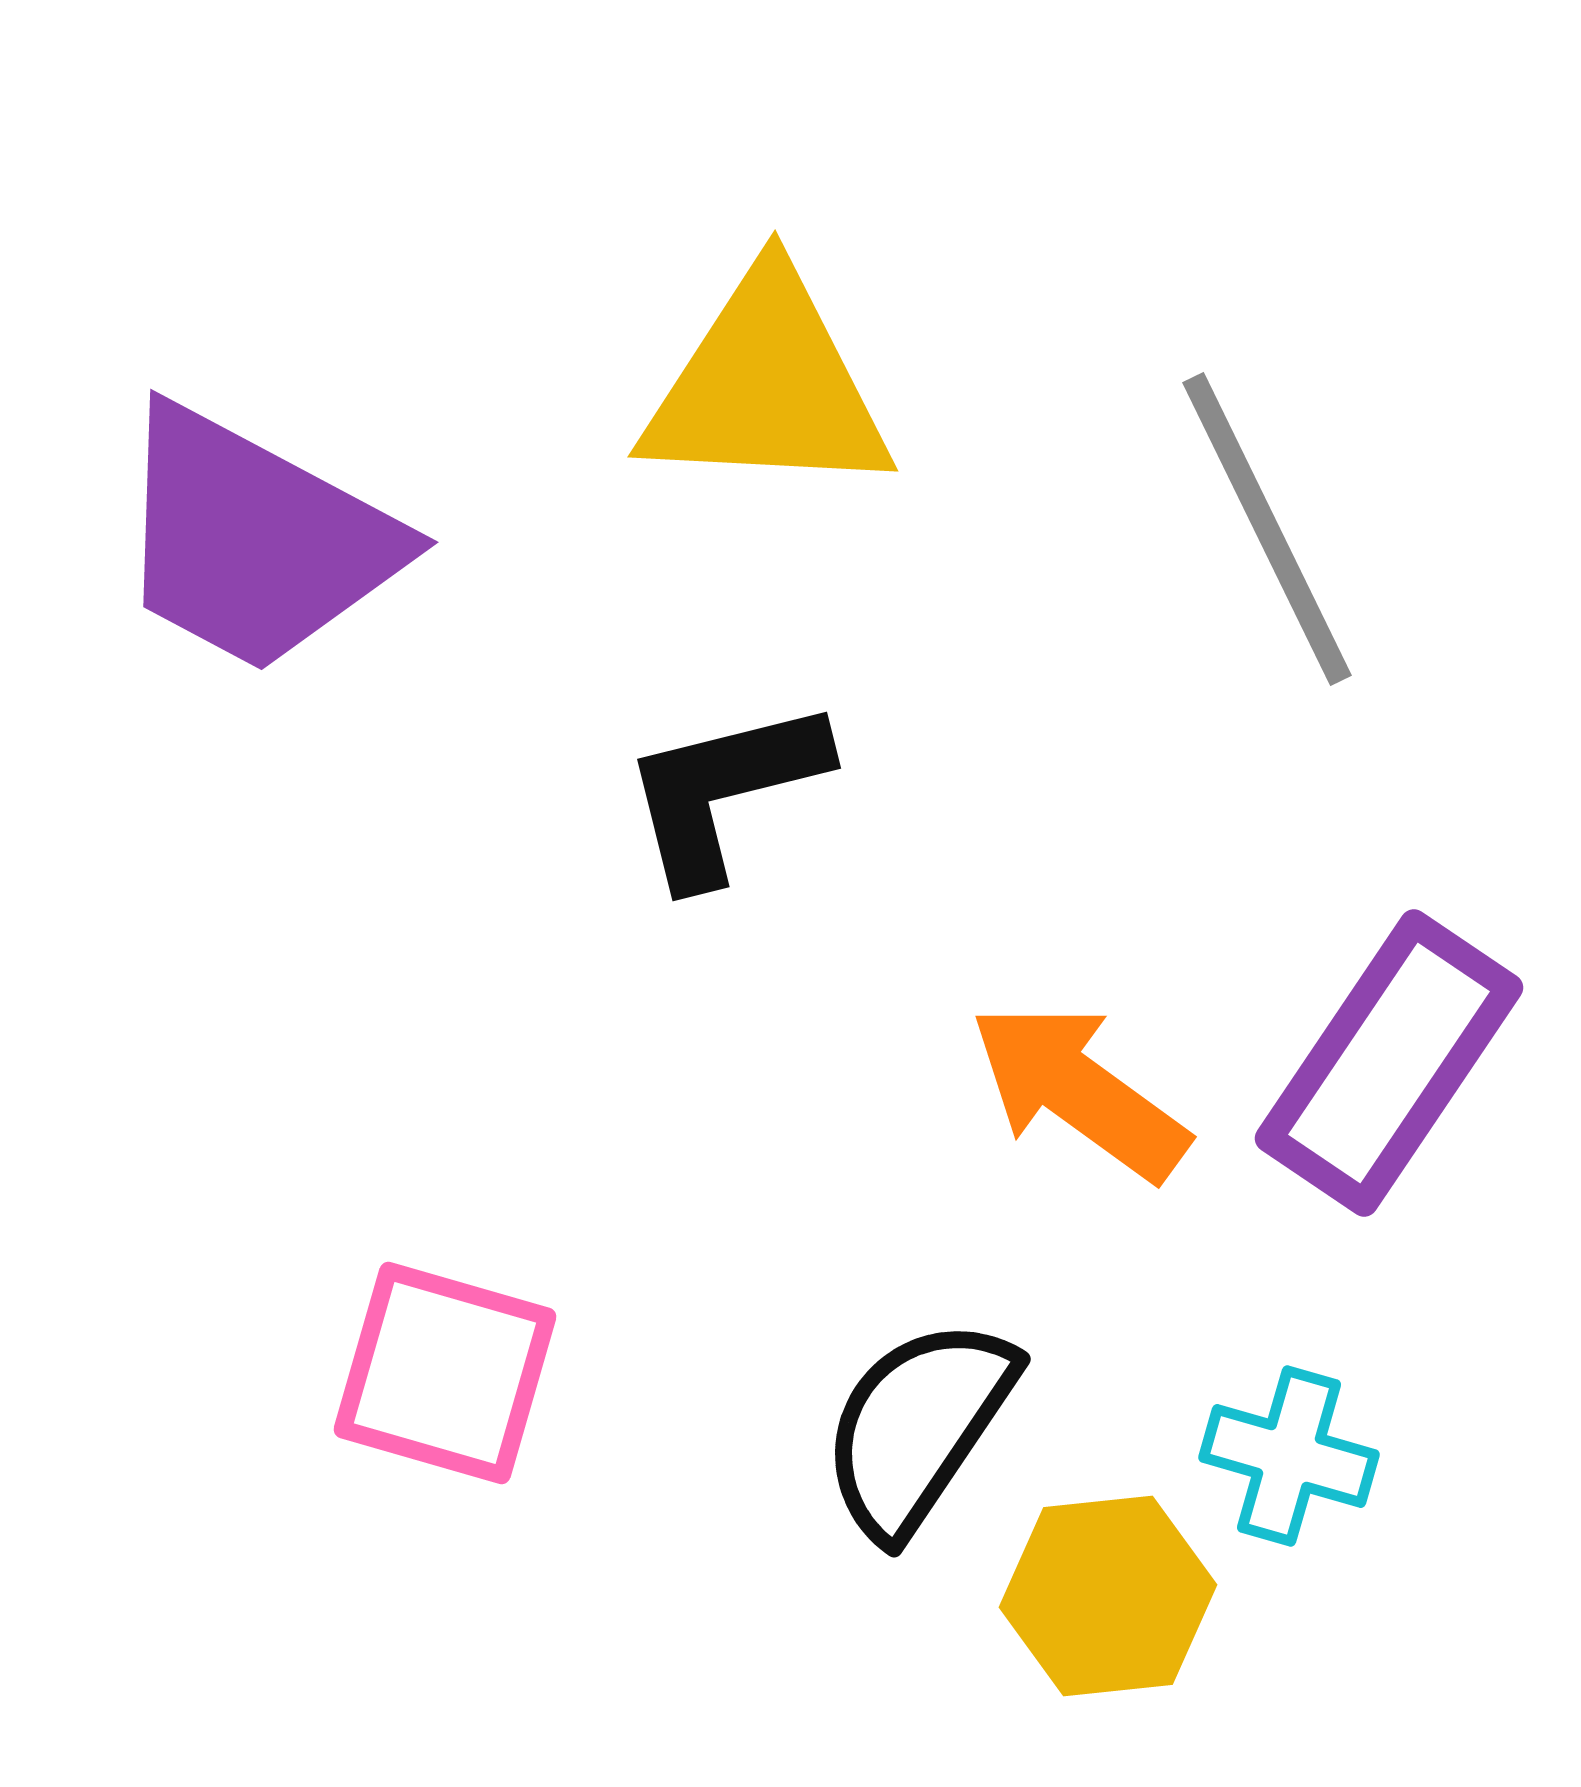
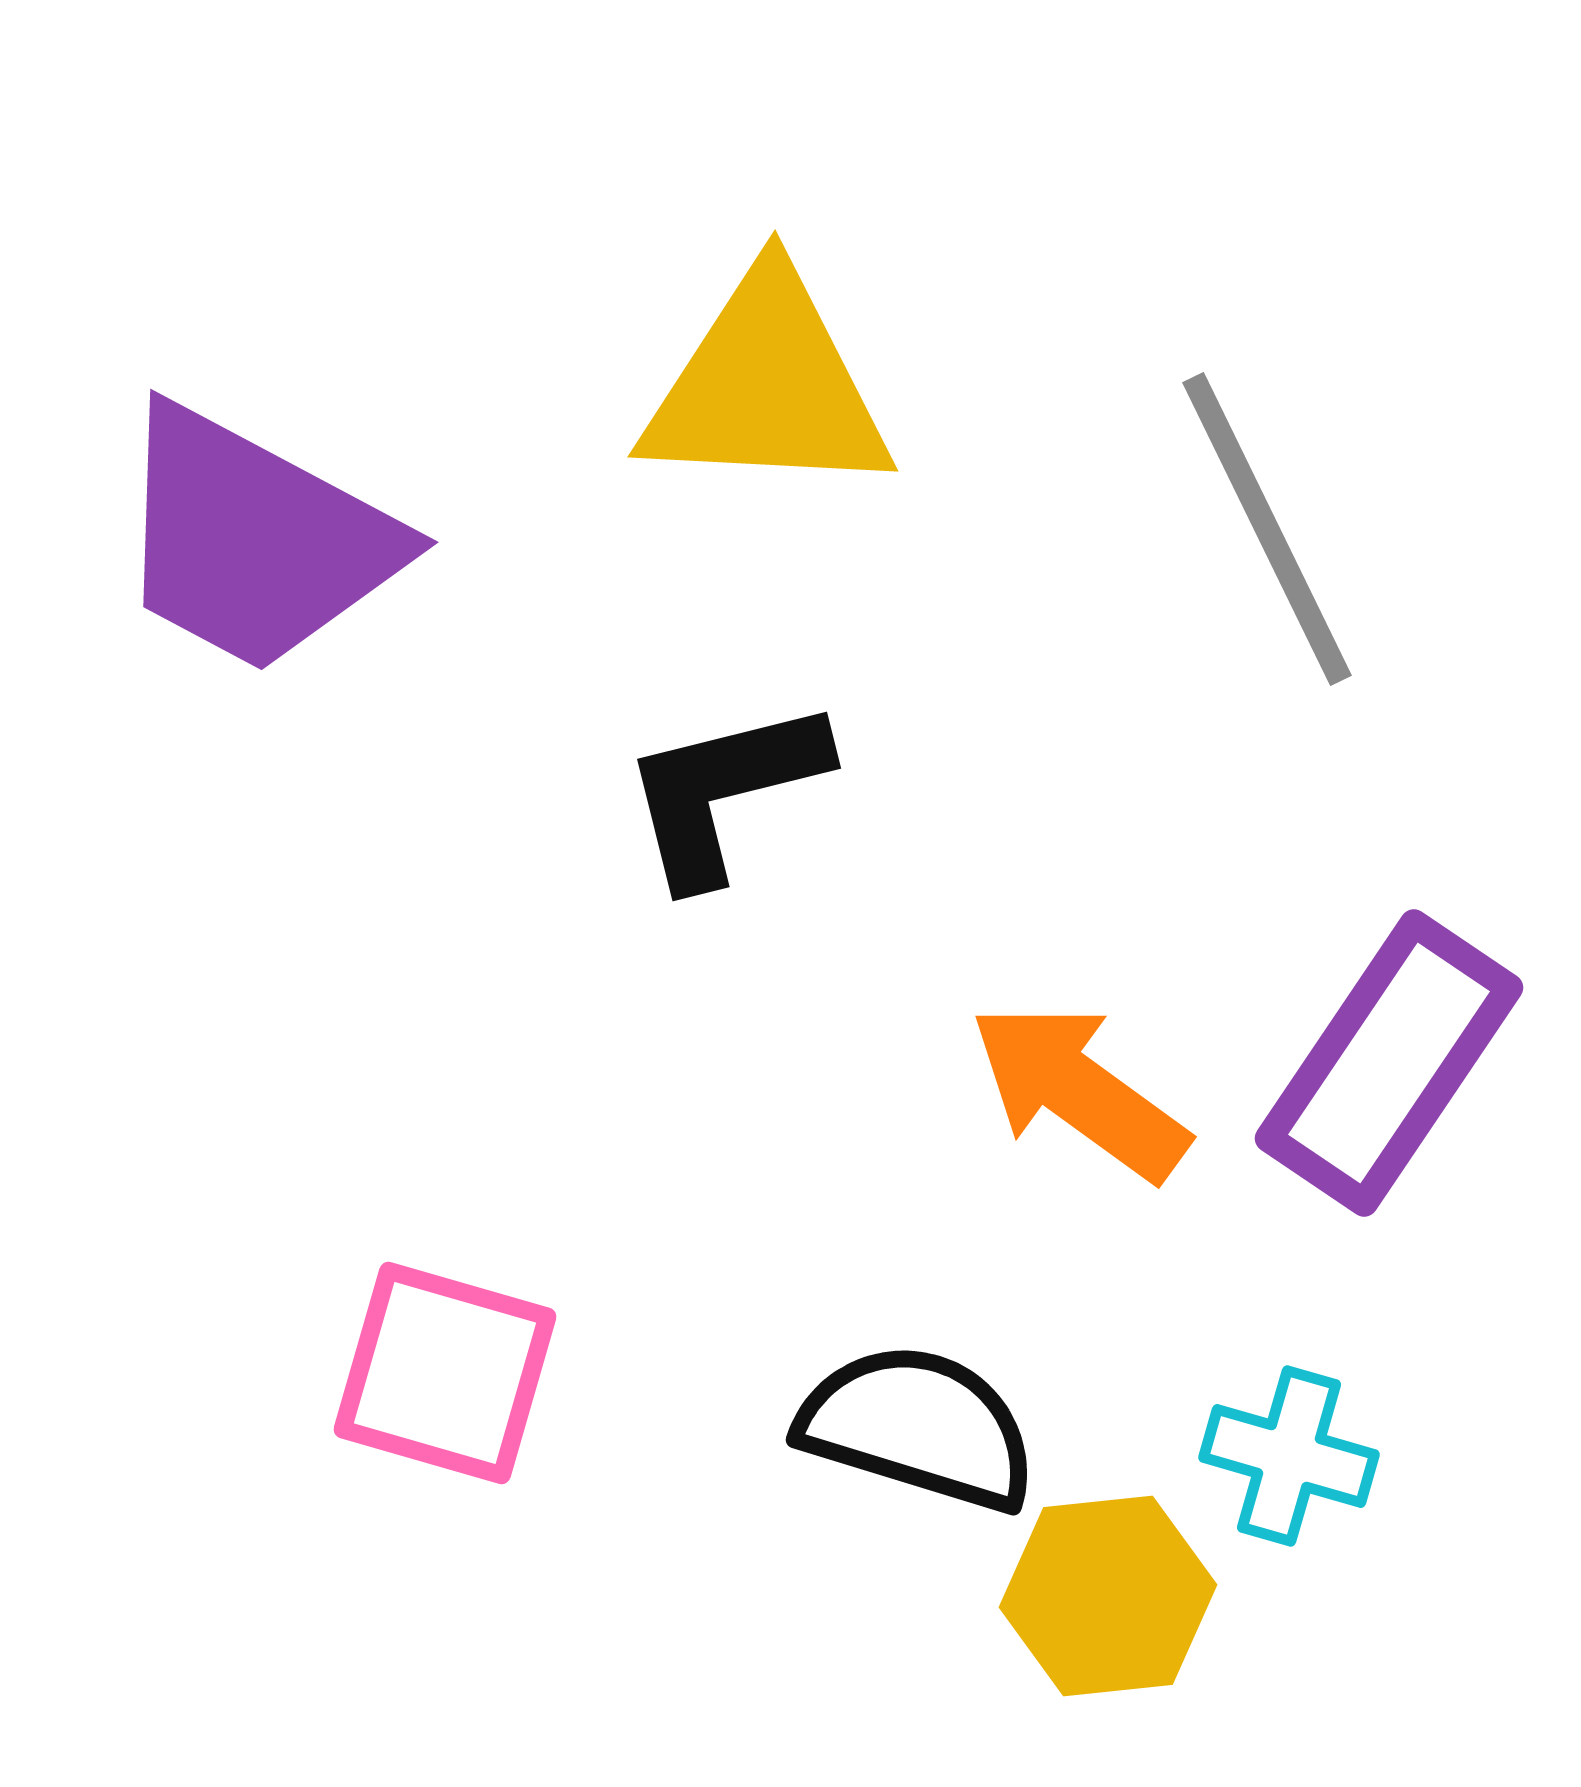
black semicircle: rotated 73 degrees clockwise
